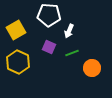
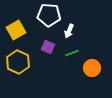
purple square: moved 1 px left
